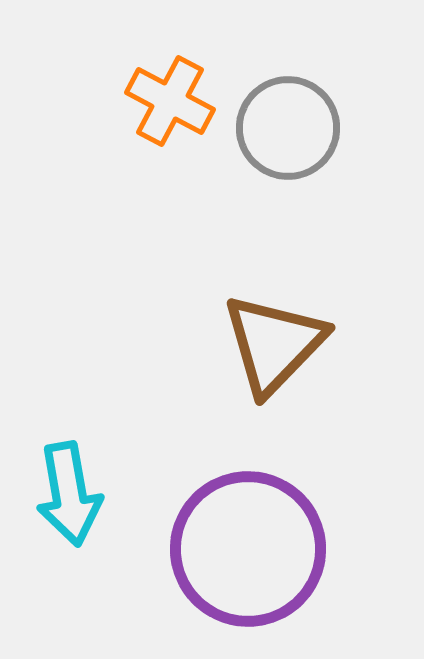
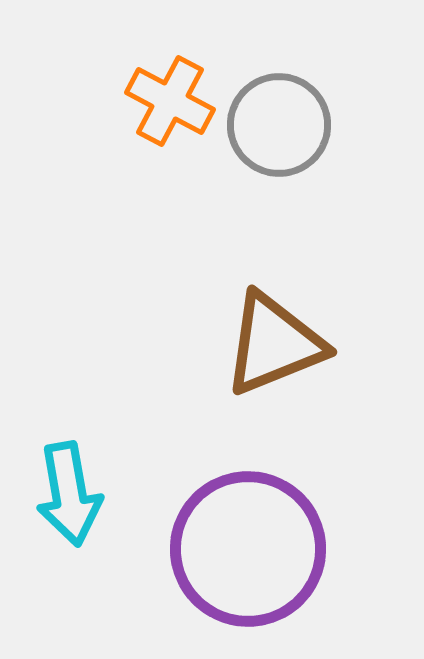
gray circle: moved 9 px left, 3 px up
brown triangle: rotated 24 degrees clockwise
